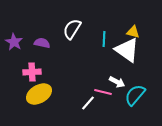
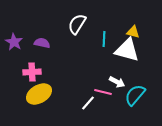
white semicircle: moved 5 px right, 5 px up
white triangle: rotated 20 degrees counterclockwise
